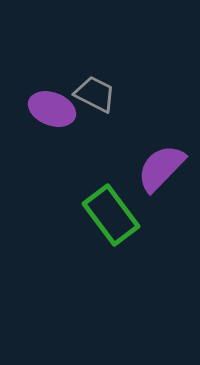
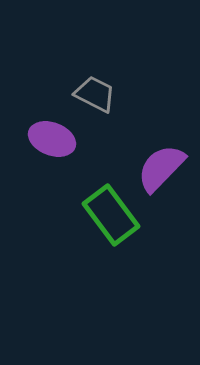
purple ellipse: moved 30 px down
